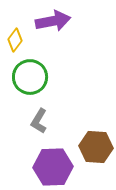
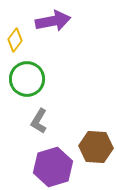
green circle: moved 3 px left, 2 px down
purple hexagon: rotated 15 degrees counterclockwise
